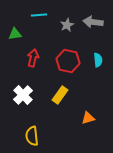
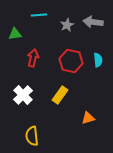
red hexagon: moved 3 px right
